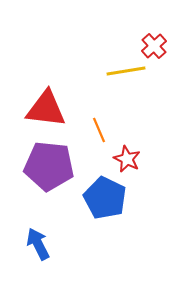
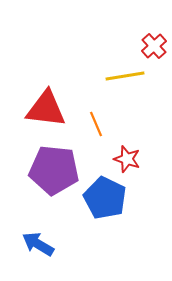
yellow line: moved 1 px left, 5 px down
orange line: moved 3 px left, 6 px up
red star: rotated 8 degrees counterclockwise
purple pentagon: moved 5 px right, 4 px down
blue arrow: rotated 32 degrees counterclockwise
